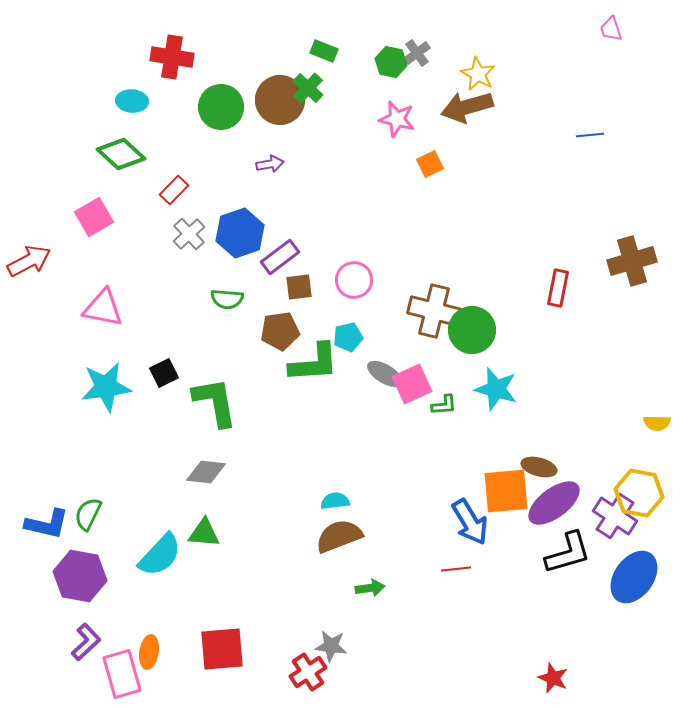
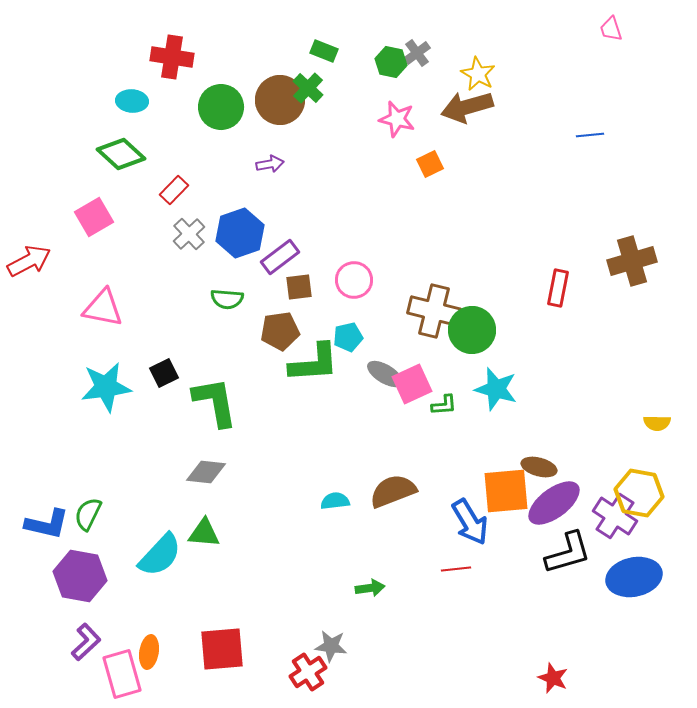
brown semicircle at (339, 536): moved 54 px right, 45 px up
blue ellipse at (634, 577): rotated 42 degrees clockwise
